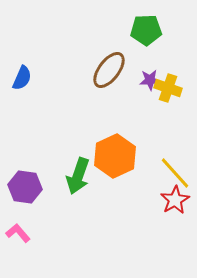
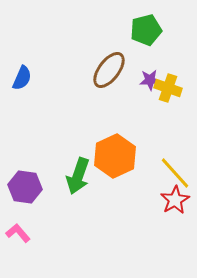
green pentagon: rotated 12 degrees counterclockwise
